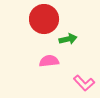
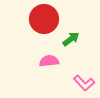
green arrow: moved 3 px right; rotated 24 degrees counterclockwise
